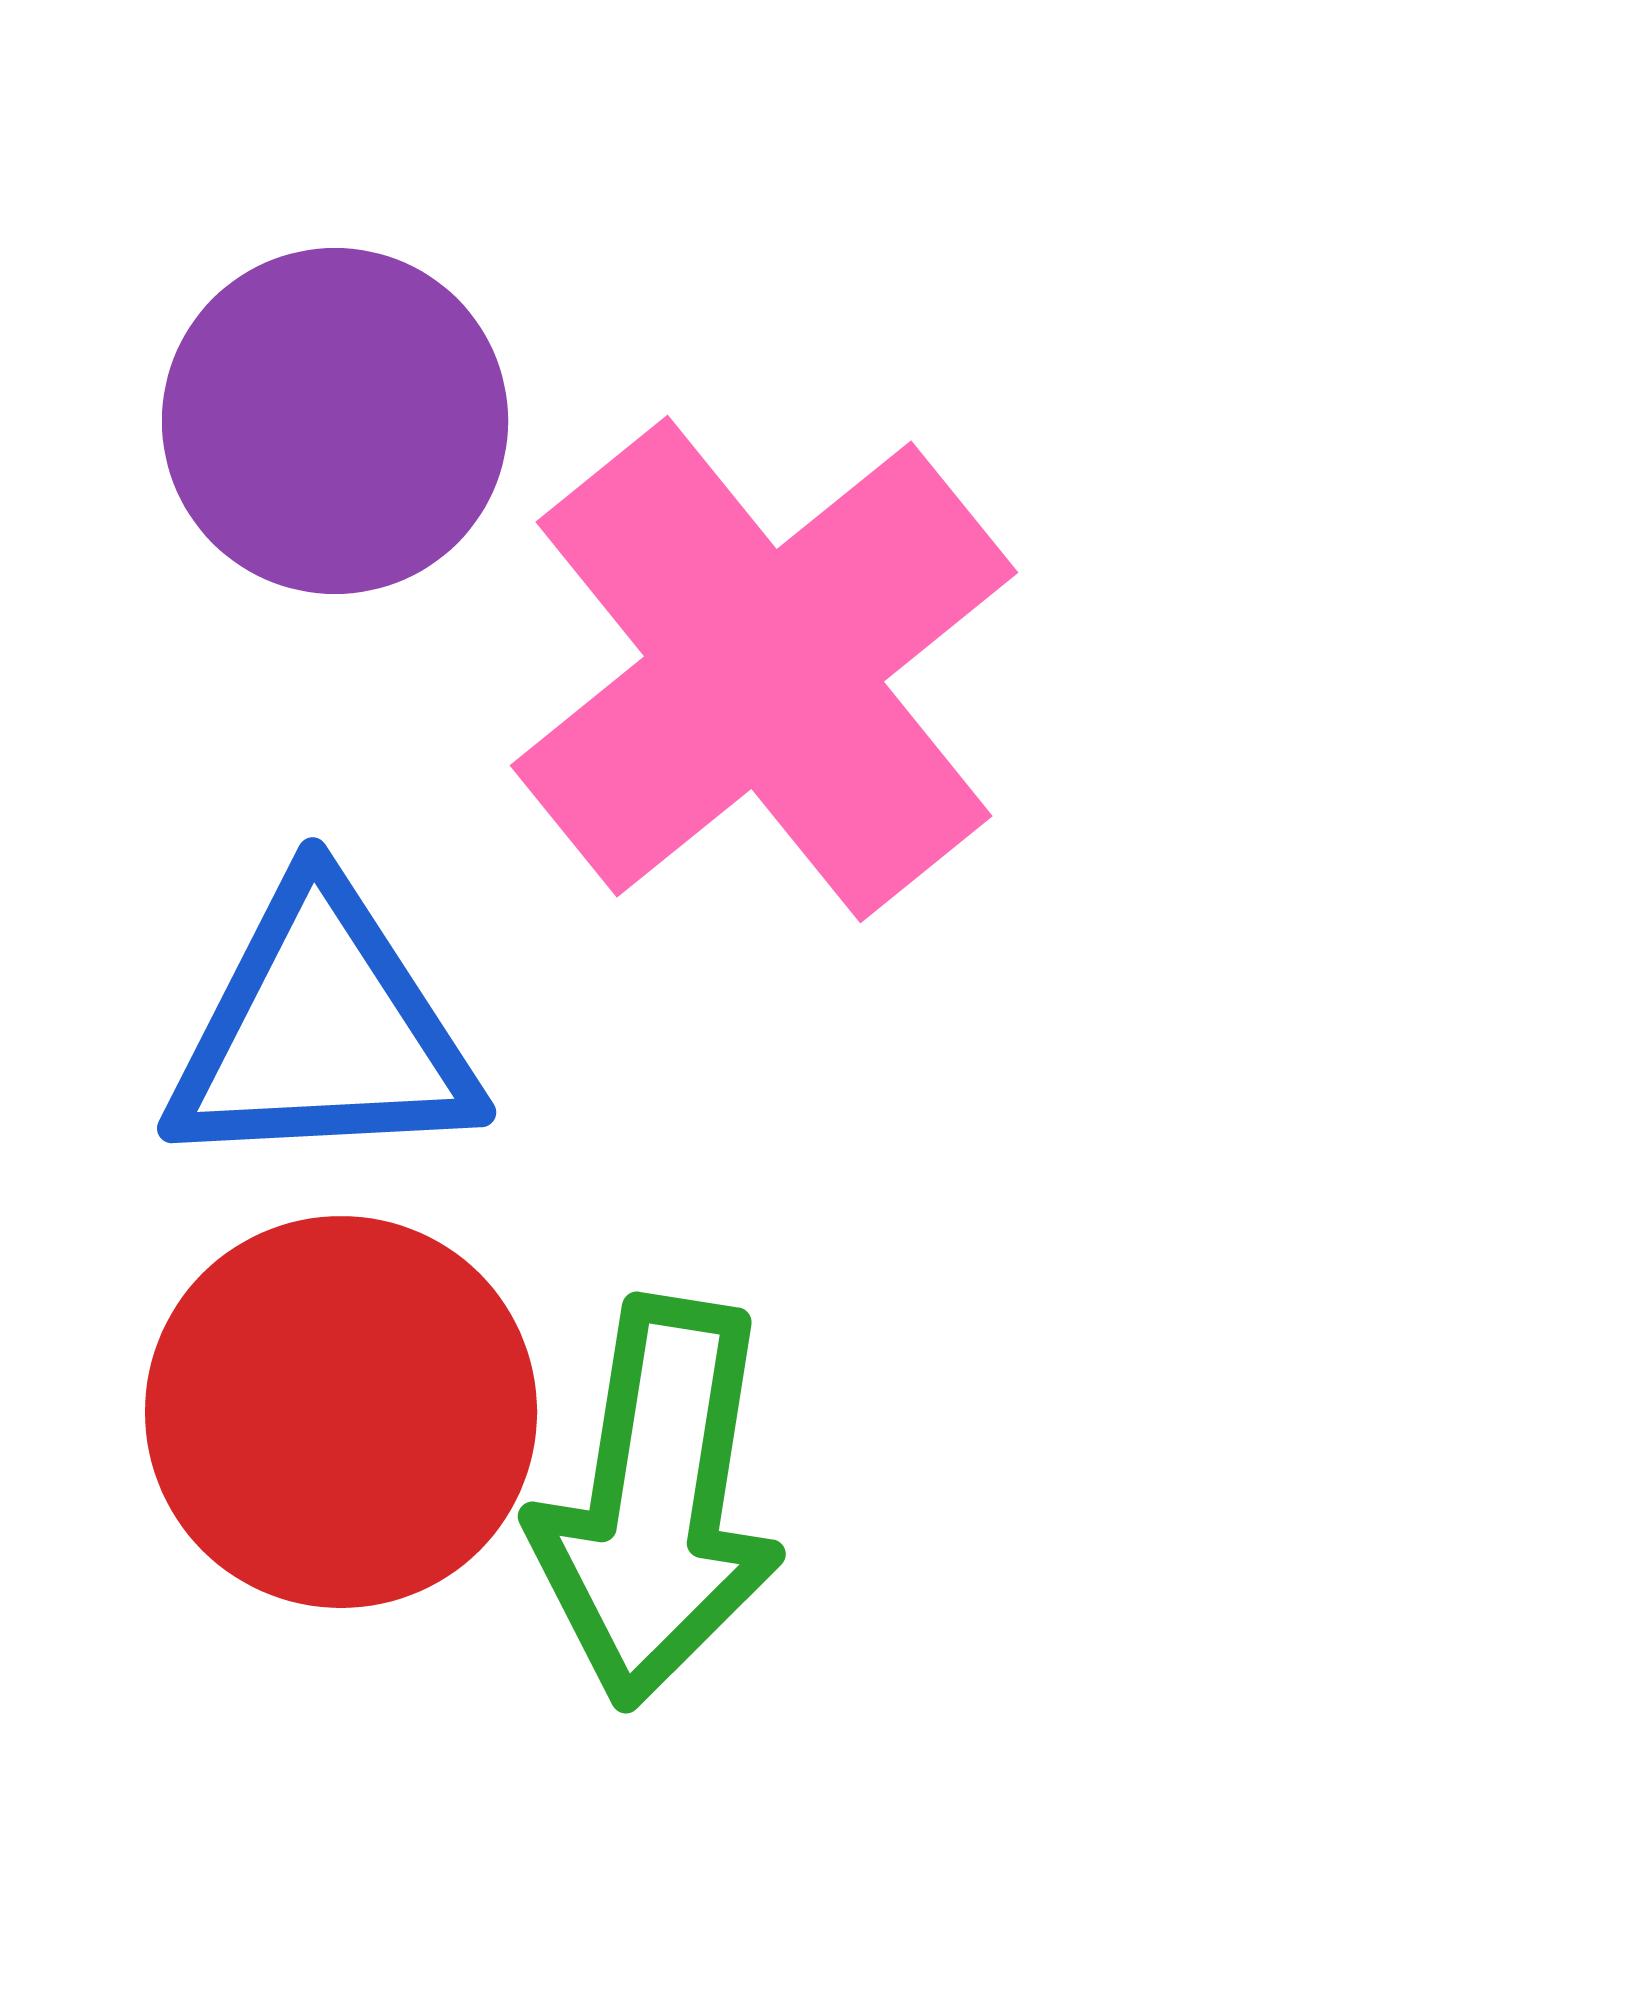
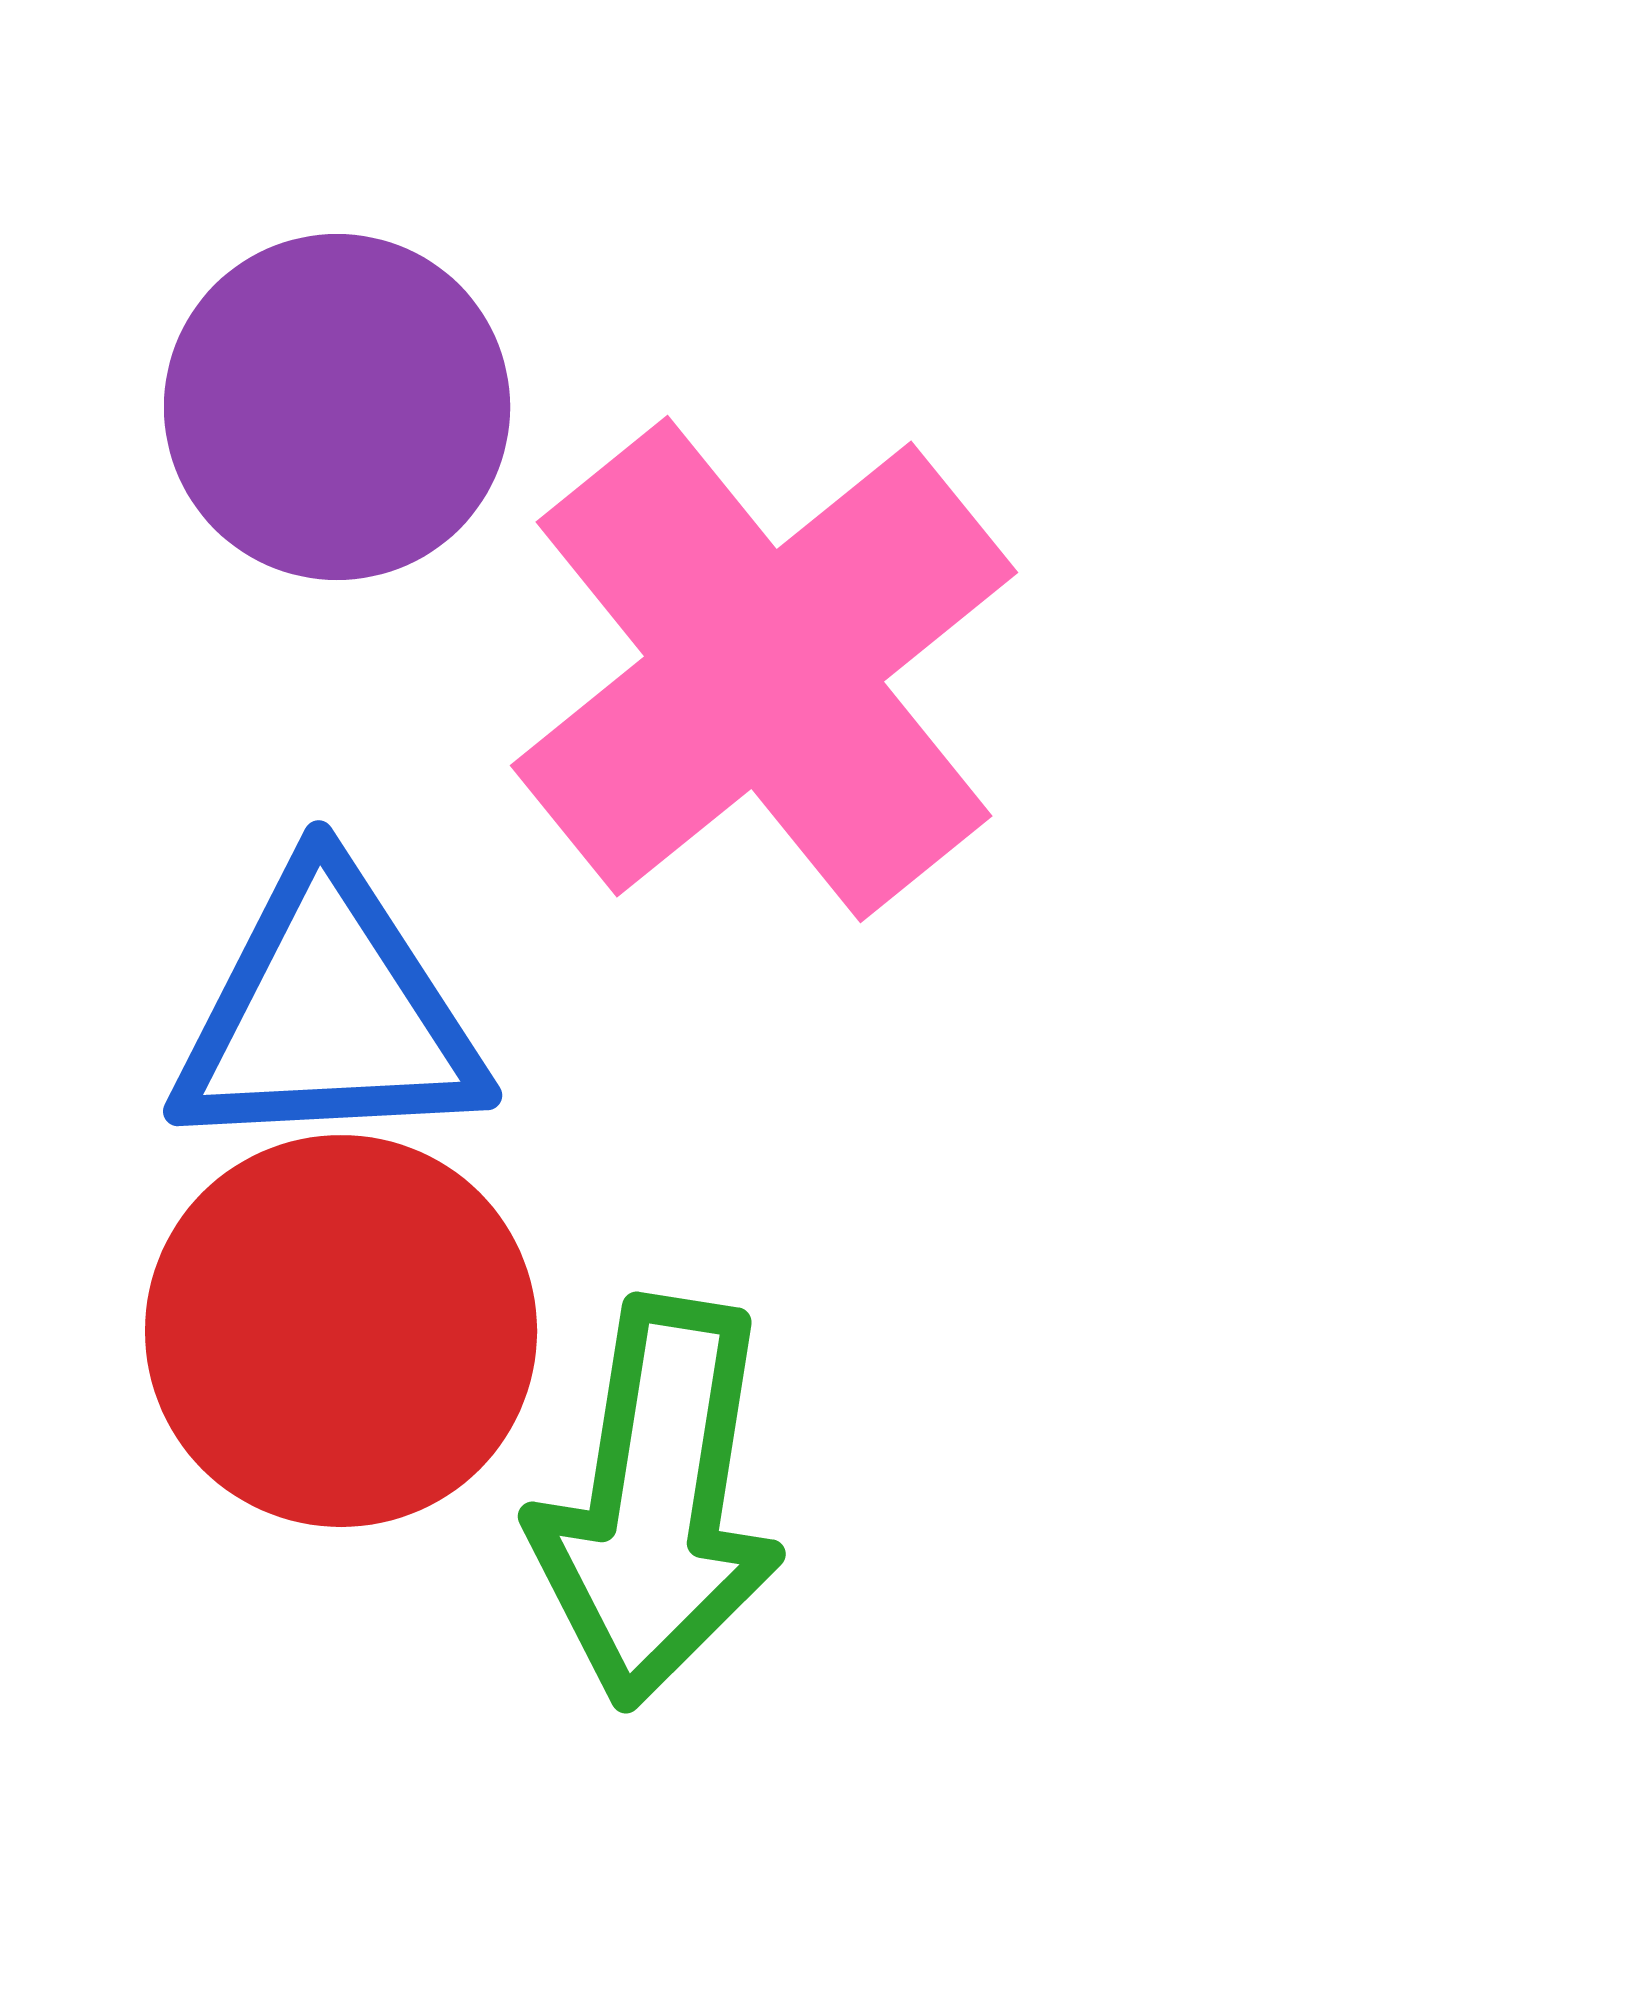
purple circle: moved 2 px right, 14 px up
blue triangle: moved 6 px right, 17 px up
red circle: moved 81 px up
